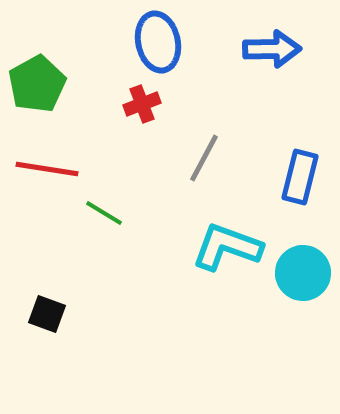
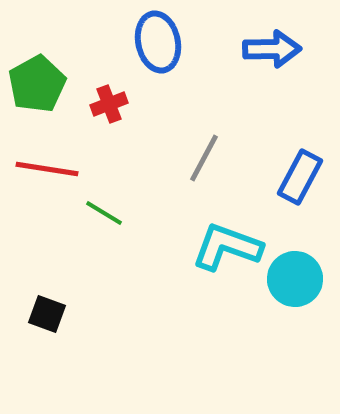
red cross: moved 33 px left
blue rectangle: rotated 14 degrees clockwise
cyan circle: moved 8 px left, 6 px down
